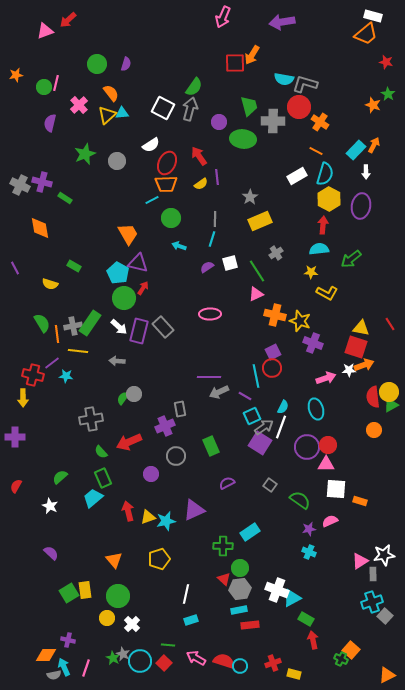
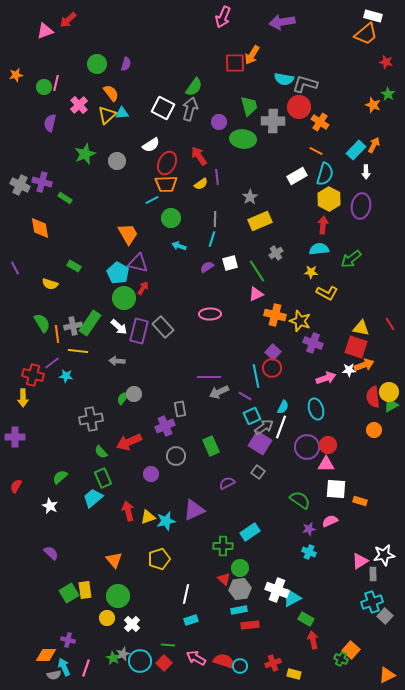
purple square at (273, 352): rotated 21 degrees counterclockwise
gray square at (270, 485): moved 12 px left, 13 px up
gray star at (123, 654): rotated 24 degrees clockwise
